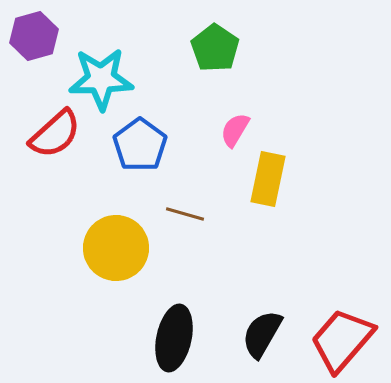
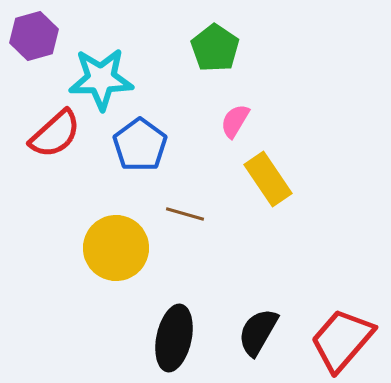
pink semicircle: moved 9 px up
yellow rectangle: rotated 46 degrees counterclockwise
black semicircle: moved 4 px left, 2 px up
